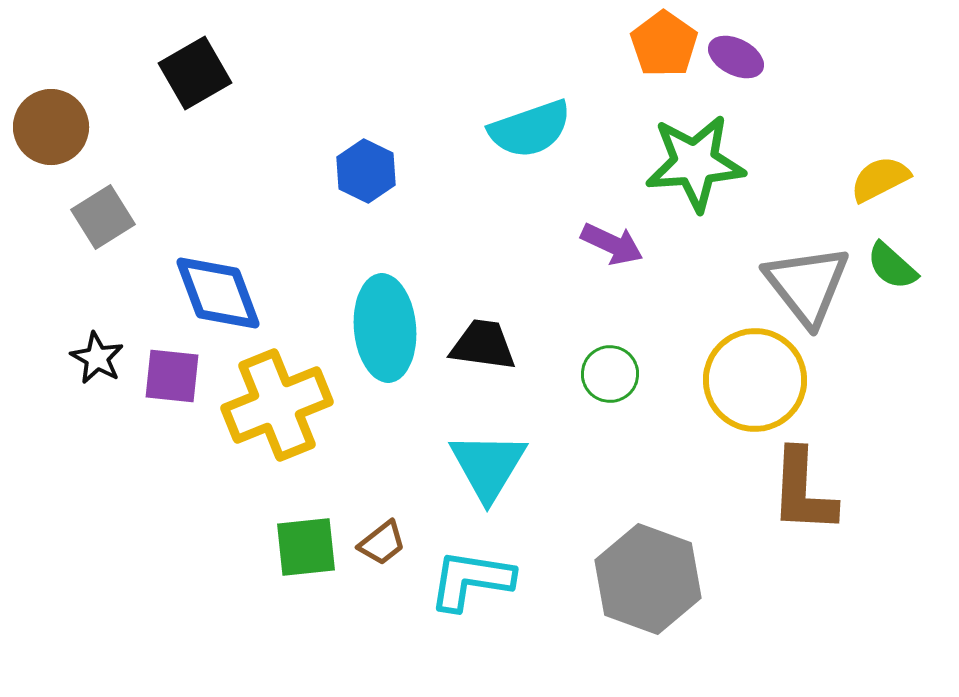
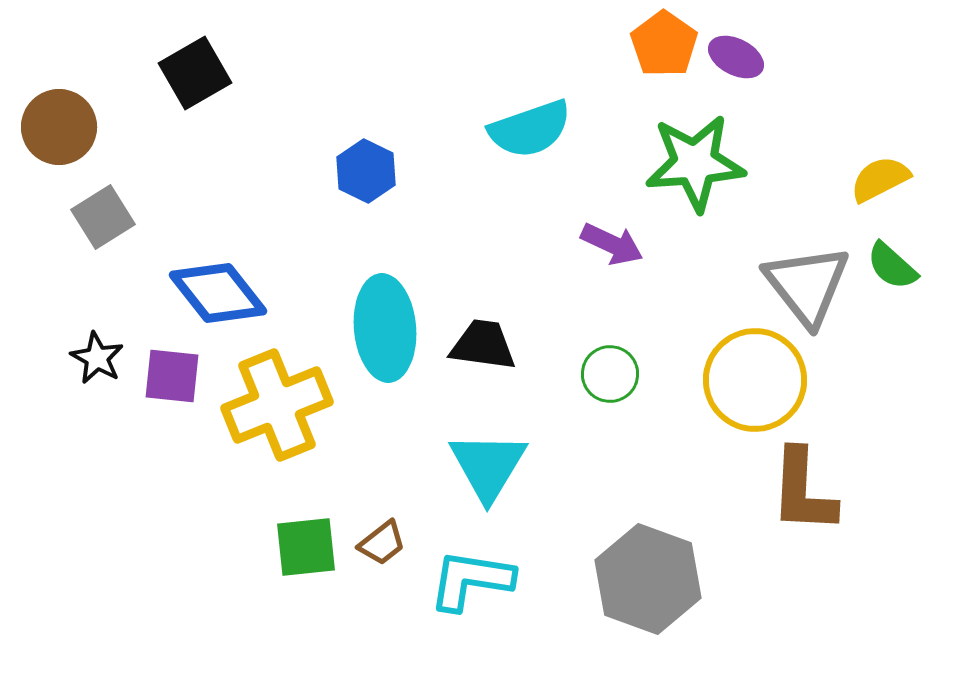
brown circle: moved 8 px right
blue diamond: rotated 18 degrees counterclockwise
